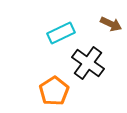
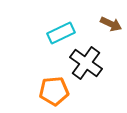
black cross: moved 2 px left
orange pentagon: rotated 28 degrees clockwise
